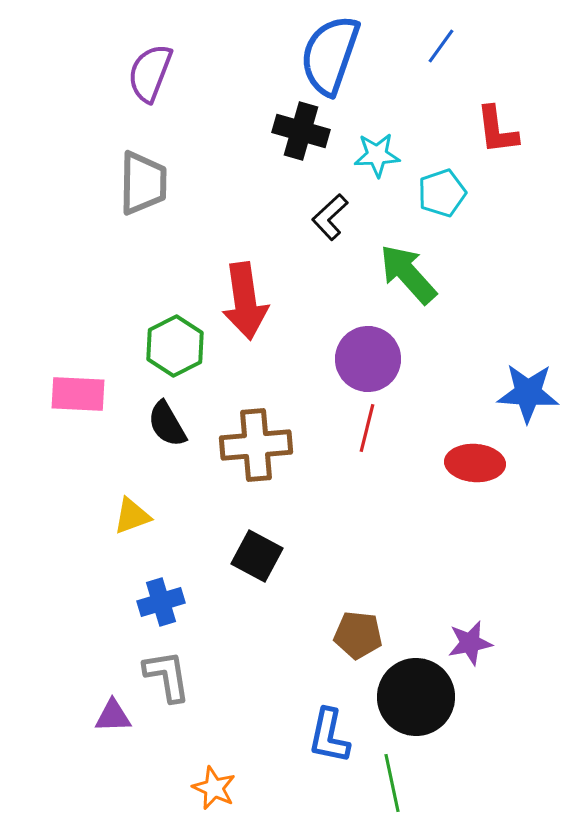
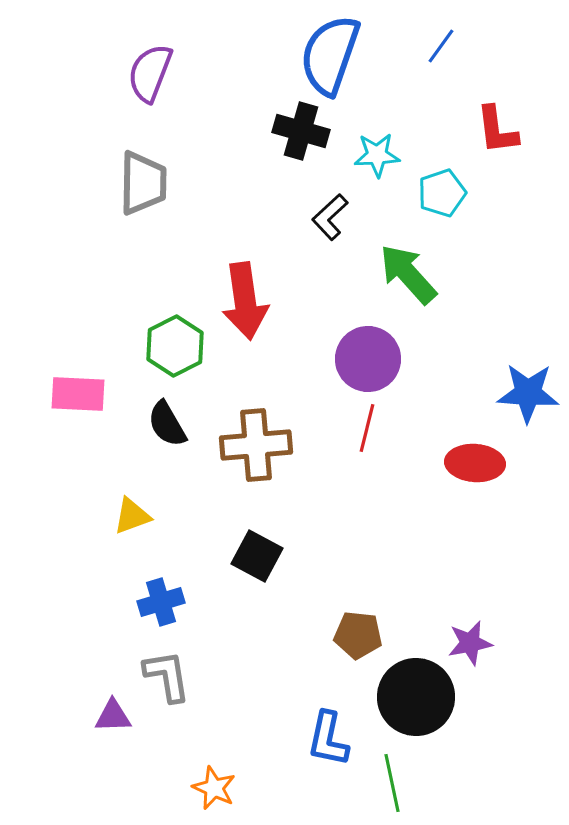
blue L-shape: moved 1 px left, 3 px down
